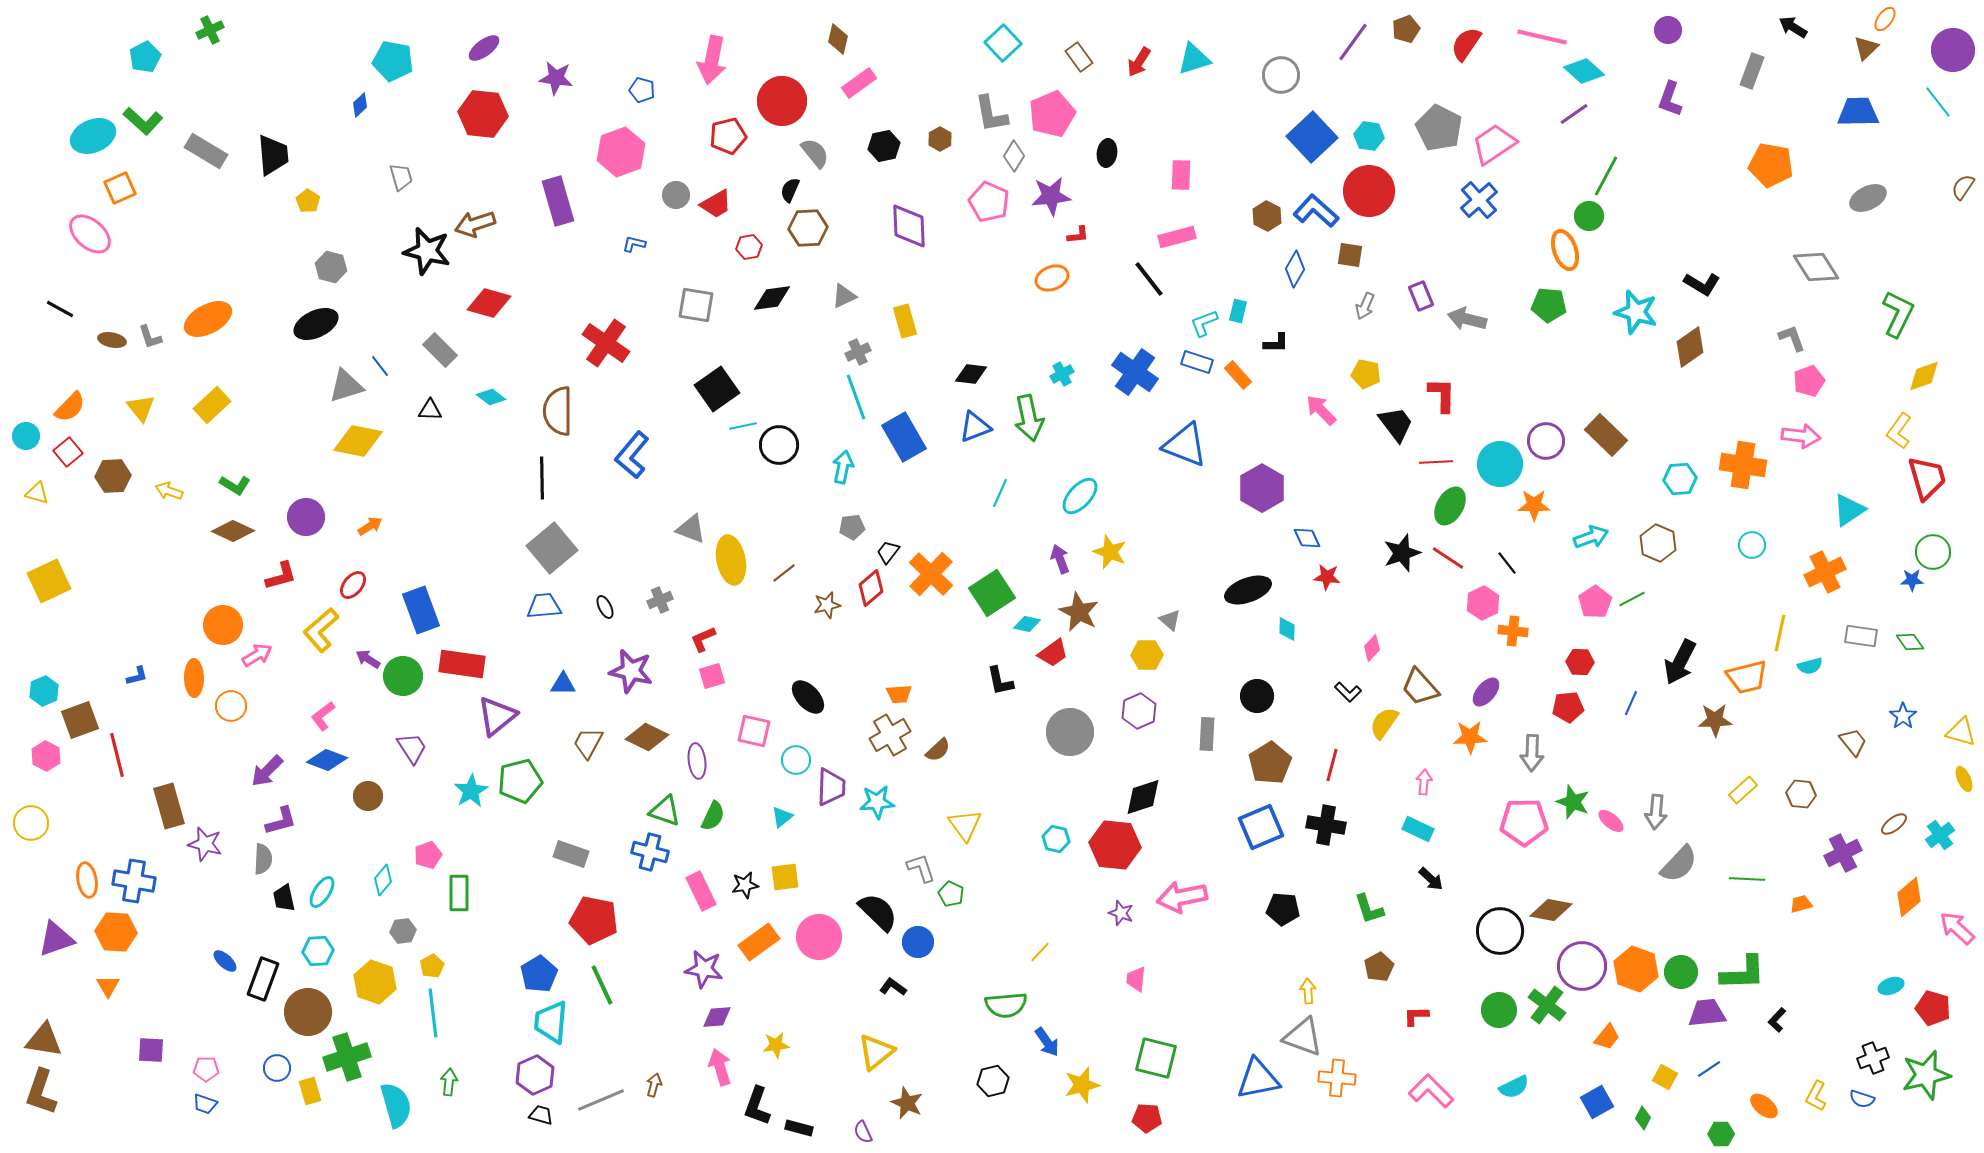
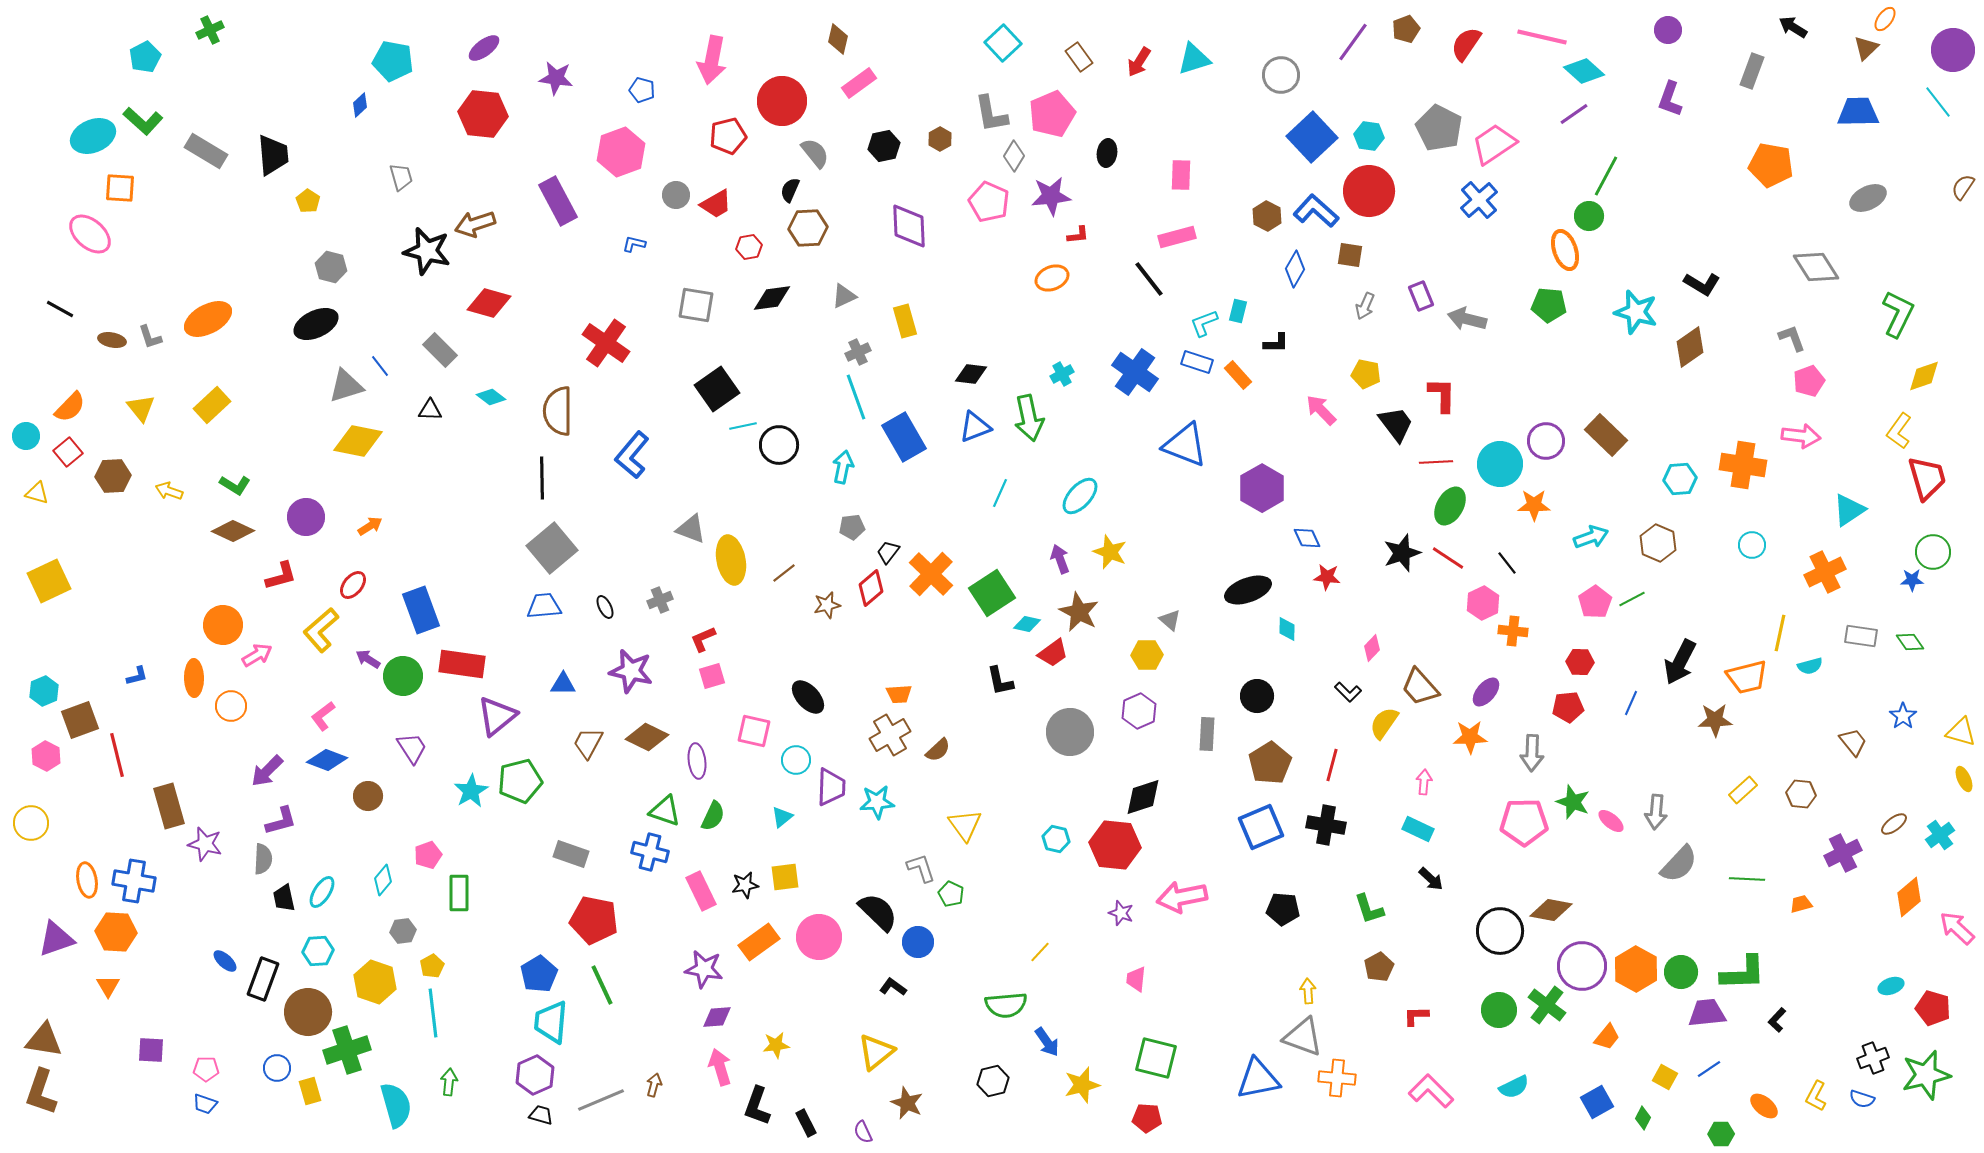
orange square at (120, 188): rotated 28 degrees clockwise
purple rectangle at (558, 201): rotated 12 degrees counterclockwise
orange hexagon at (1636, 969): rotated 9 degrees clockwise
green cross at (347, 1057): moved 7 px up
black rectangle at (799, 1128): moved 7 px right, 5 px up; rotated 48 degrees clockwise
